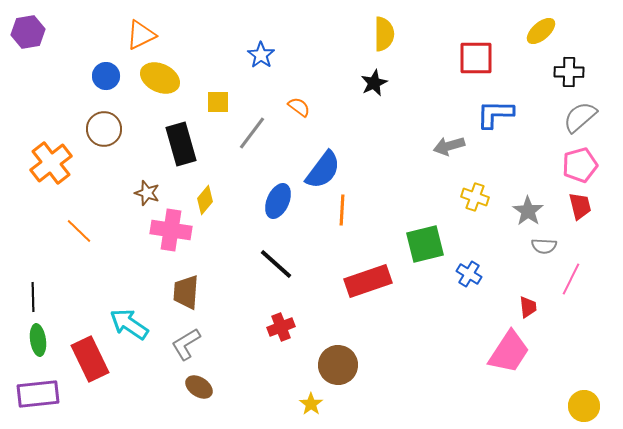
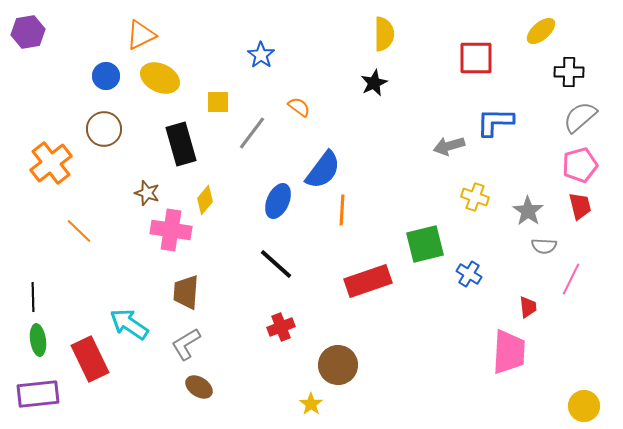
blue L-shape at (495, 114): moved 8 px down
pink trapezoid at (509, 352): rotated 30 degrees counterclockwise
